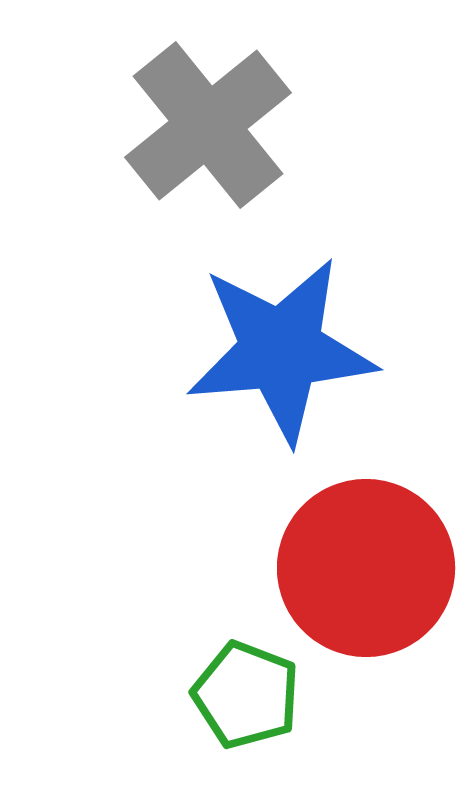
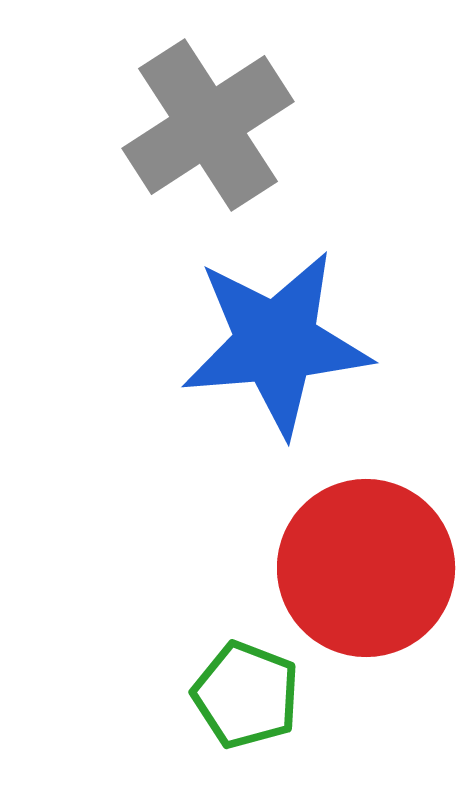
gray cross: rotated 6 degrees clockwise
blue star: moved 5 px left, 7 px up
